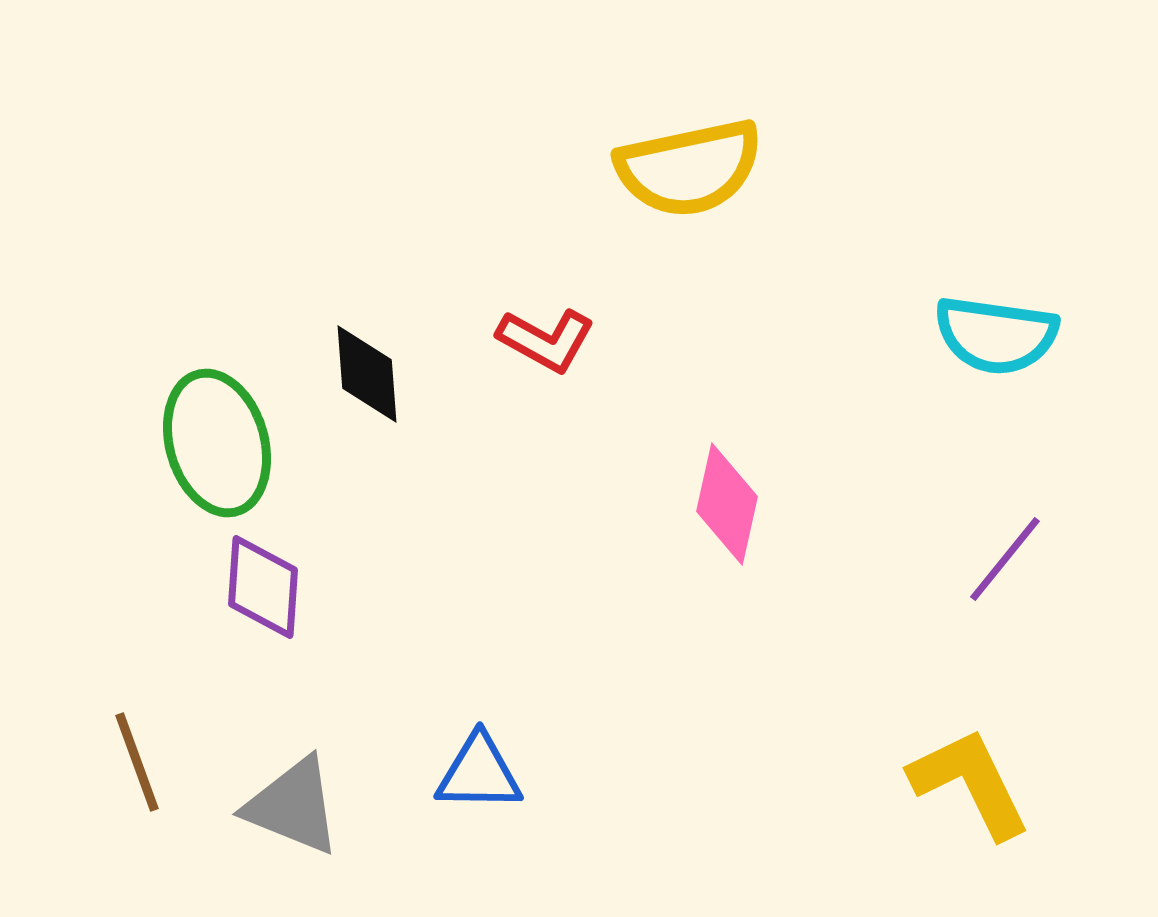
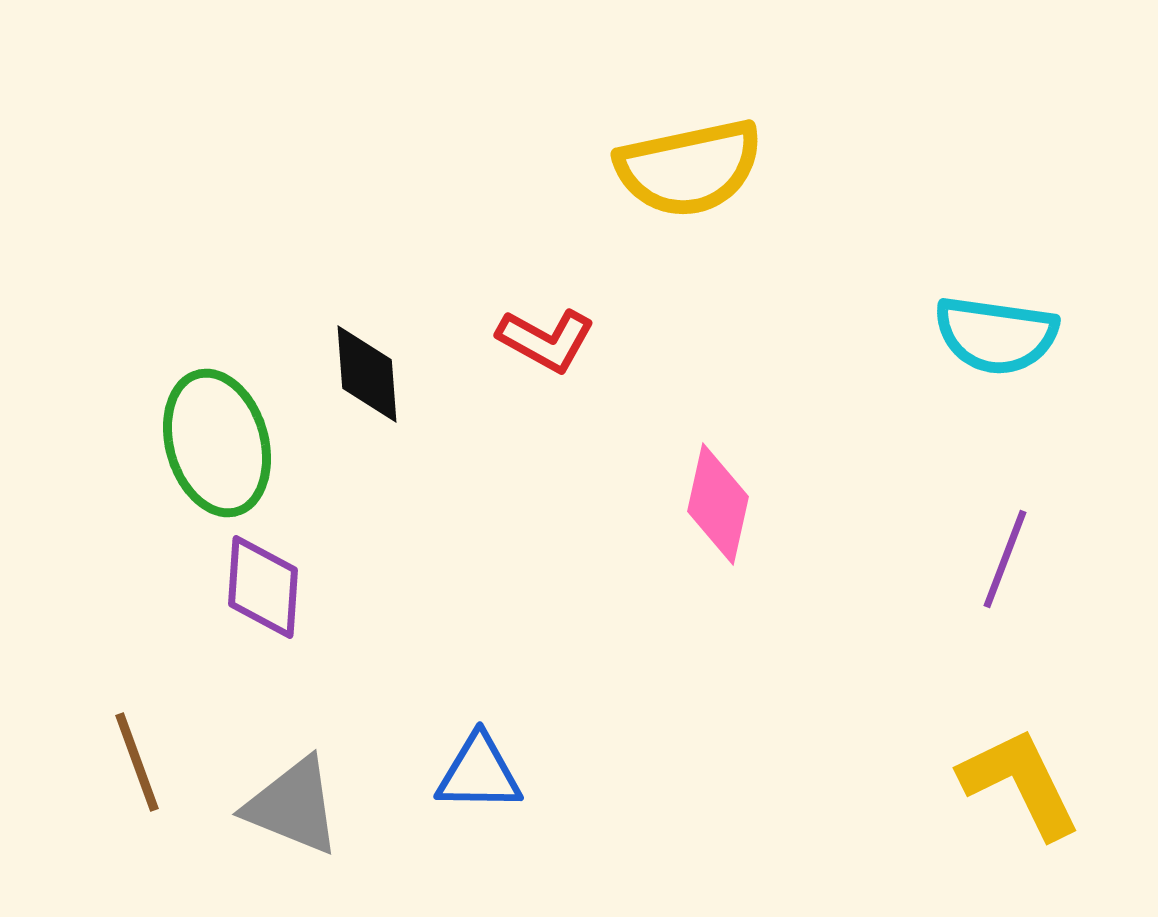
pink diamond: moved 9 px left
purple line: rotated 18 degrees counterclockwise
yellow L-shape: moved 50 px right
